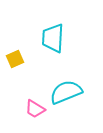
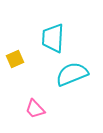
cyan semicircle: moved 6 px right, 18 px up
pink trapezoid: rotated 15 degrees clockwise
